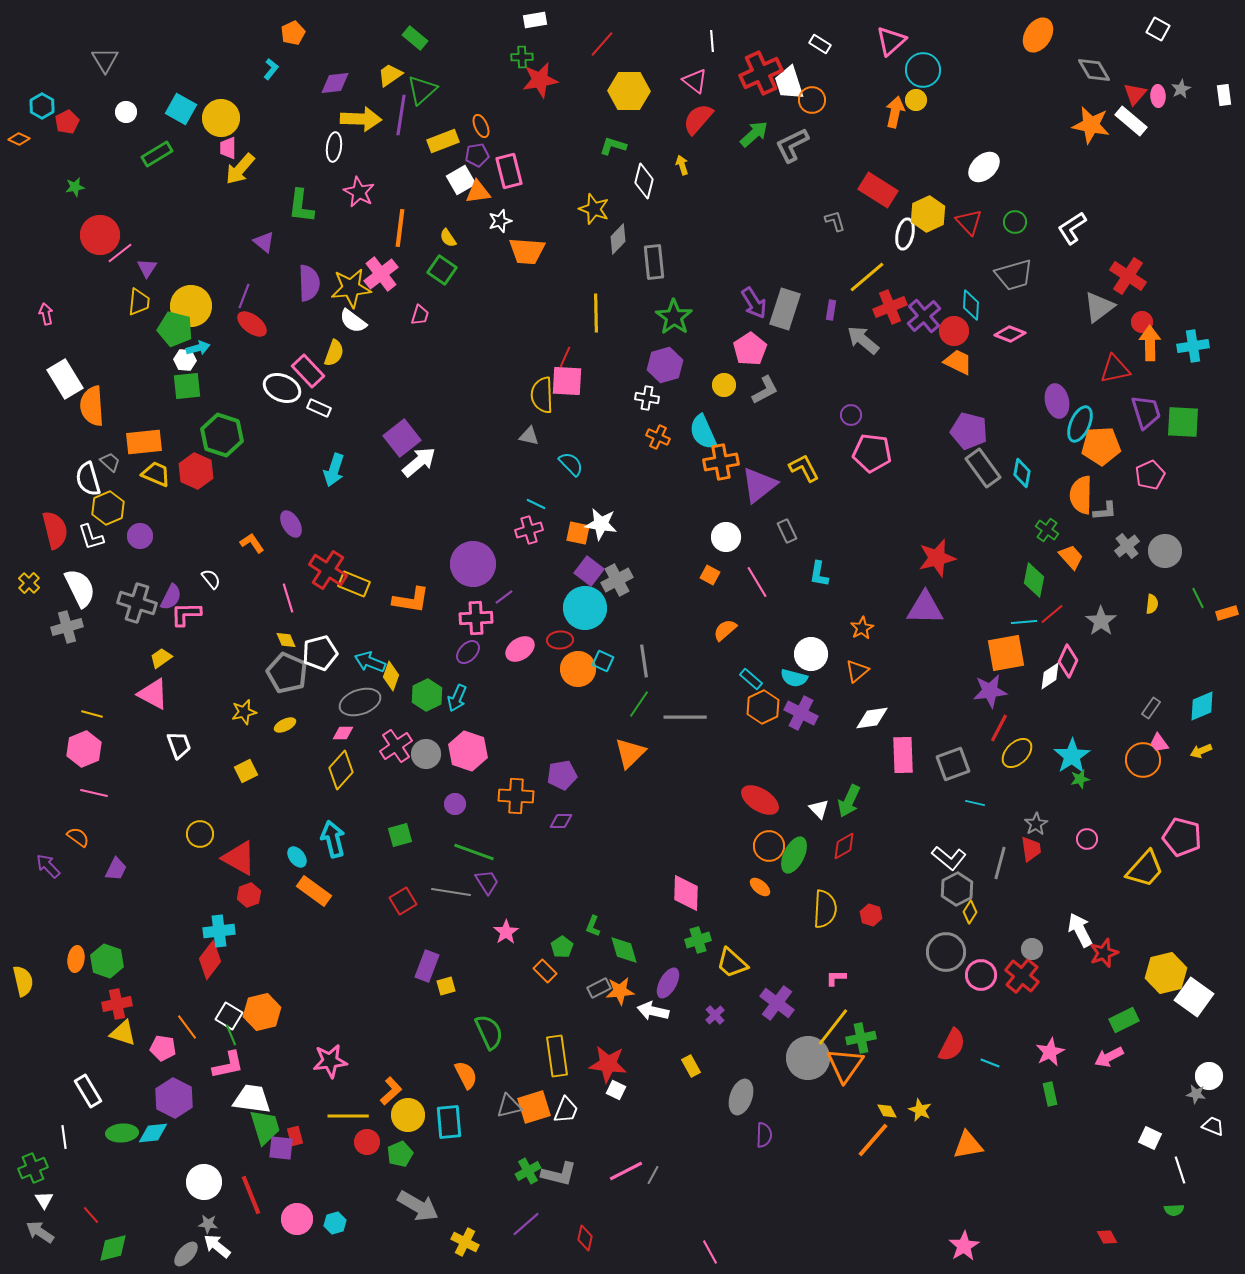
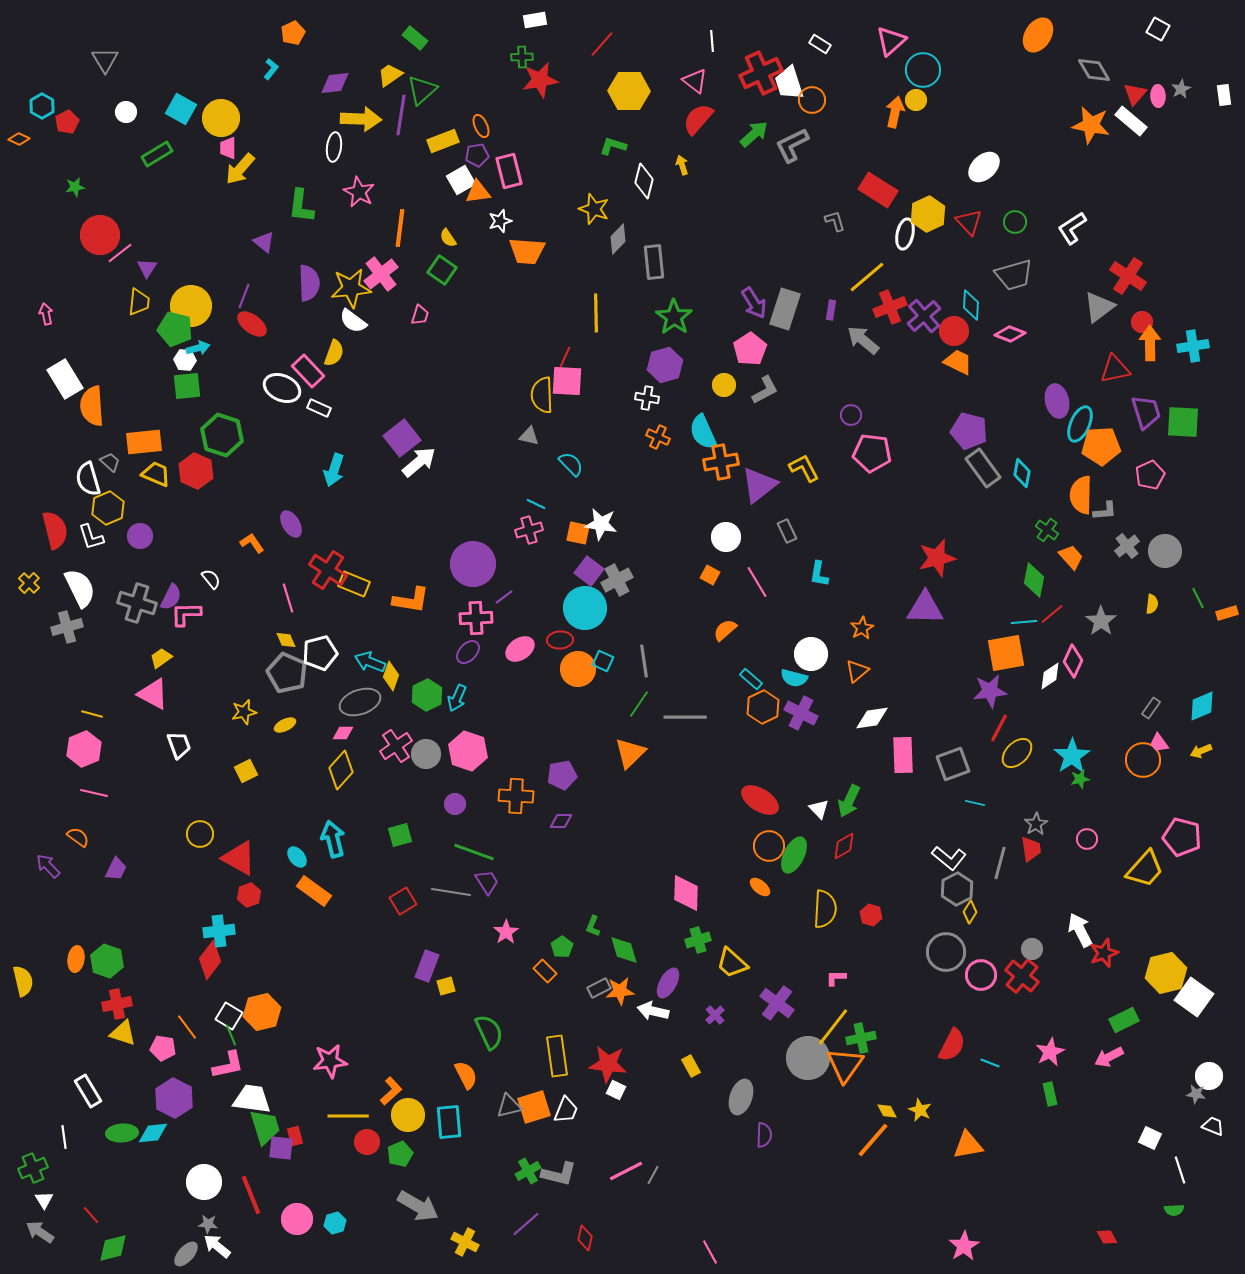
pink diamond at (1068, 661): moved 5 px right
